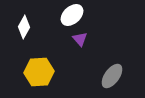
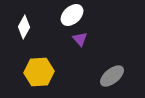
gray ellipse: rotated 15 degrees clockwise
